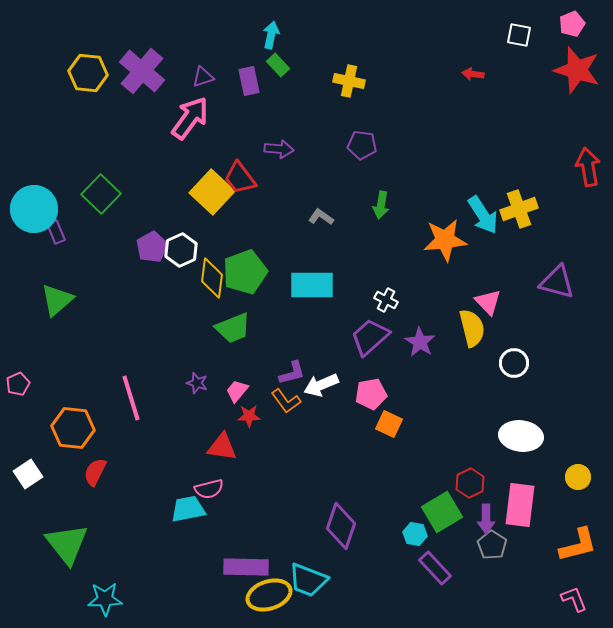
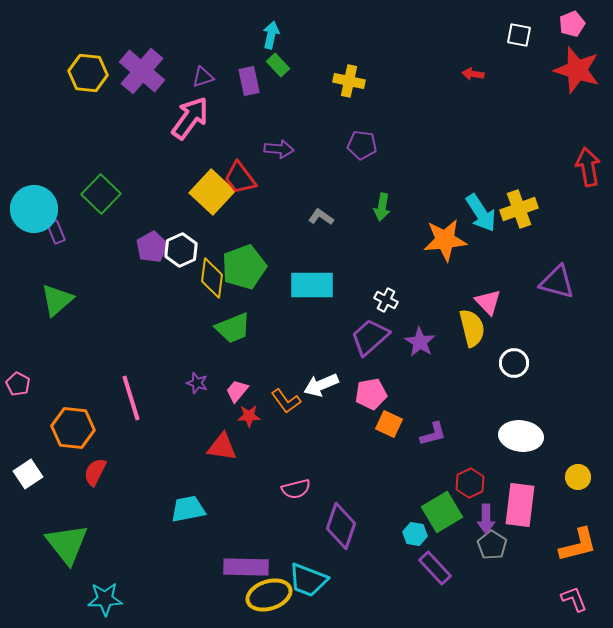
green arrow at (381, 205): moved 1 px right, 2 px down
cyan arrow at (483, 215): moved 2 px left, 2 px up
green pentagon at (245, 272): moved 1 px left, 5 px up
purple L-shape at (292, 373): moved 141 px right, 61 px down
pink pentagon at (18, 384): rotated 20 degrees counterclockwise
pink semicircle at (209, 489): moved 87 px right
